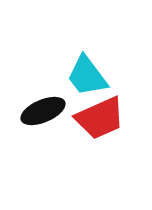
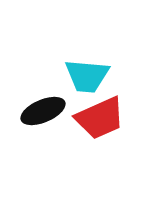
cyan trapezoid: rotated 48 degrees counterclockwise
